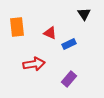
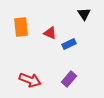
orange rectangle: moved 4 px right
red arrow: moved 4 px left, 16 px down; rotated 30 degrees clockwise
